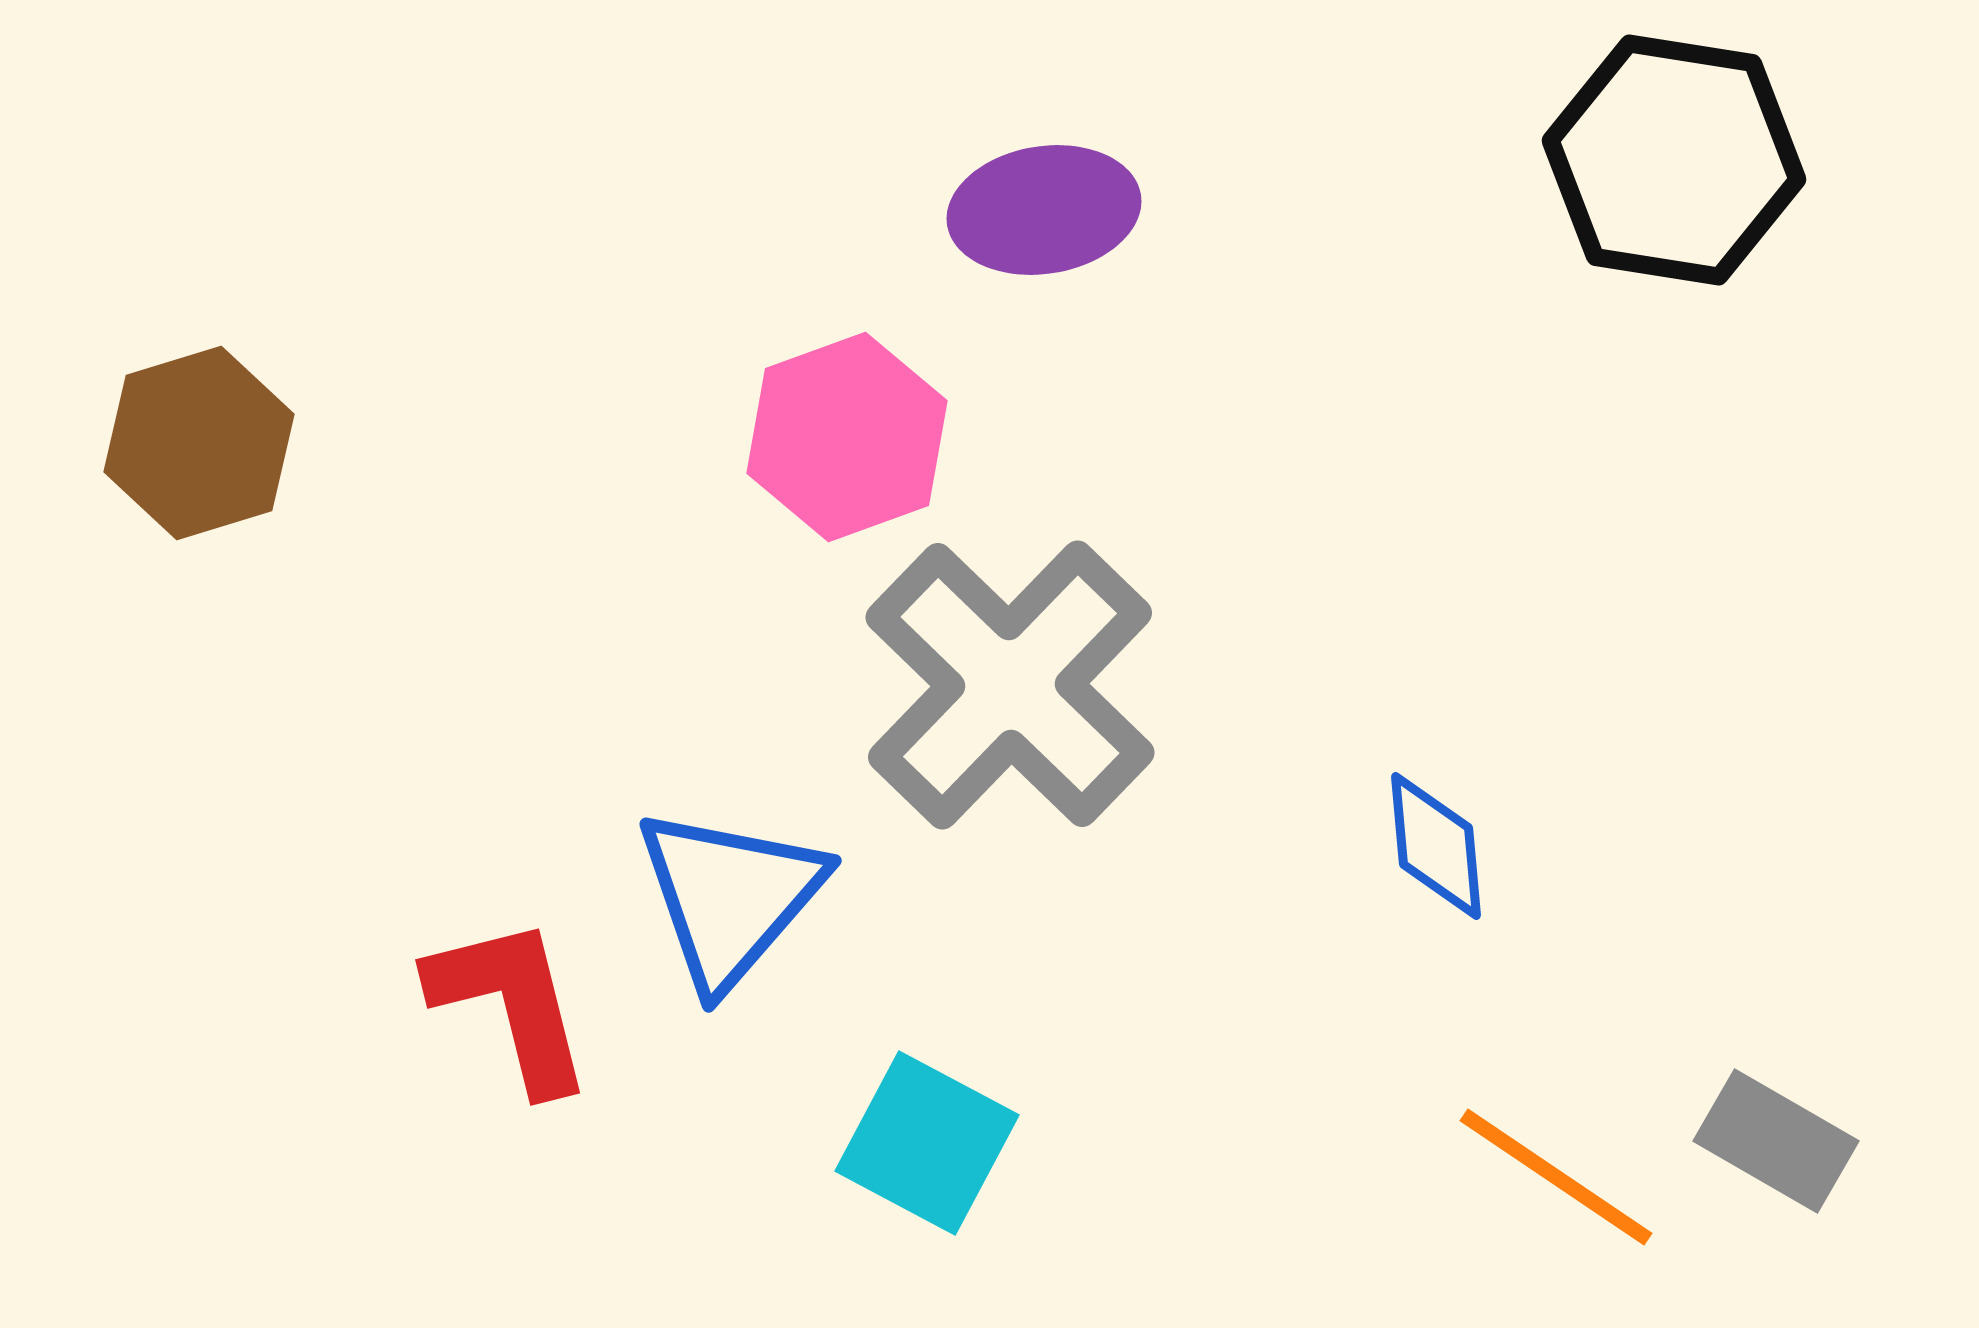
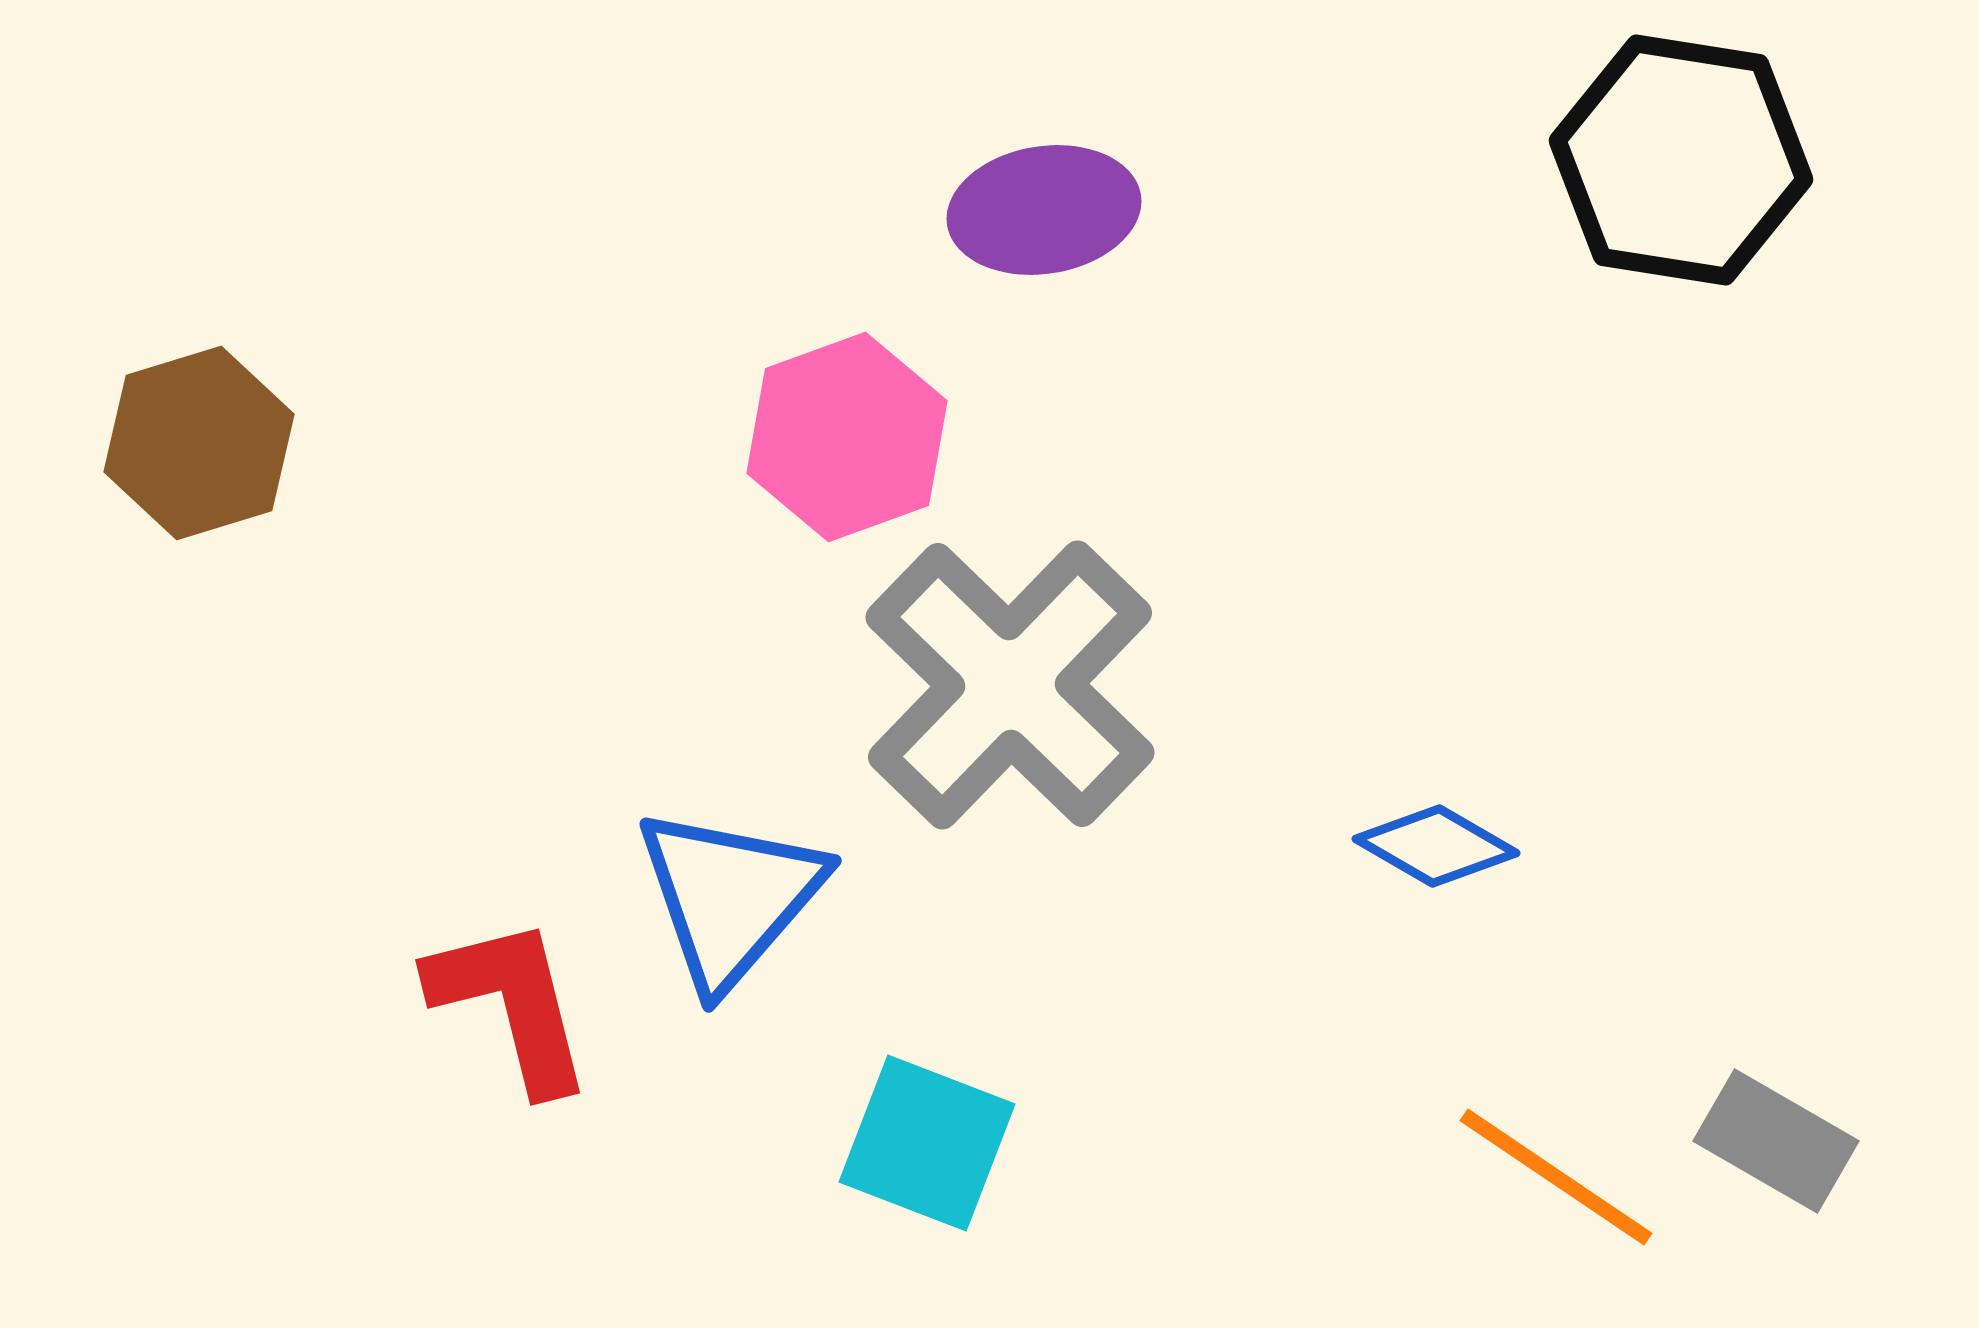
black hexagon: moved 7 px right
blue diamond: rotated 55 degrees counterclockwise
cyan square: rotated 7 degrees counterclockwise
